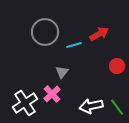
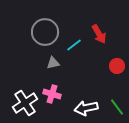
red arrow: rotated 90 degrees clockwise
cyan line: rotated 21 degrees counterclockwise
gray triangle: moved 9 px left, 9 px up; rotated 40 degrees clockwise
pink cross: rotated 30 degrees counterclockwise
white arrow: moved 5 px left, 2 px down
